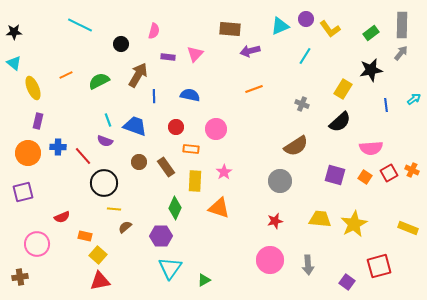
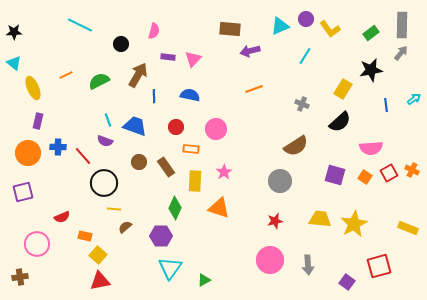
pink triangle at (195, 54): moved 2 px left, 5 px down
